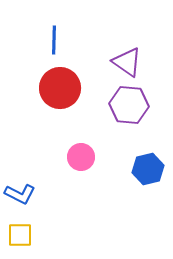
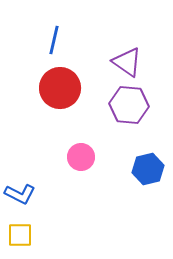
blue line: rotated 12 degrees clockwise
